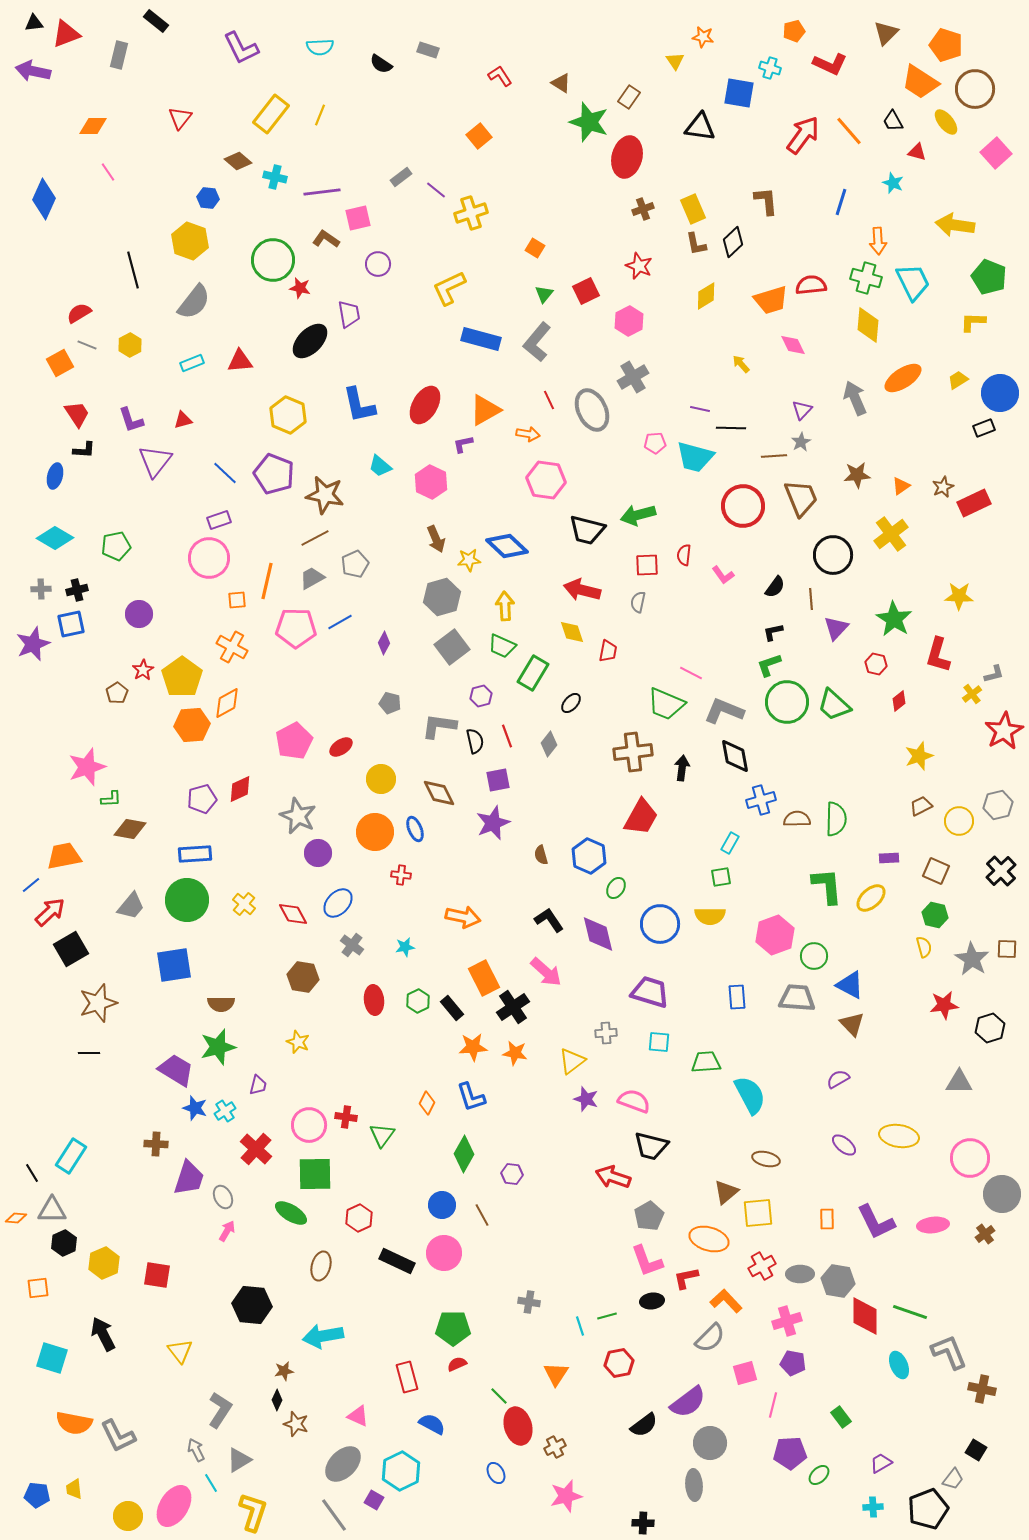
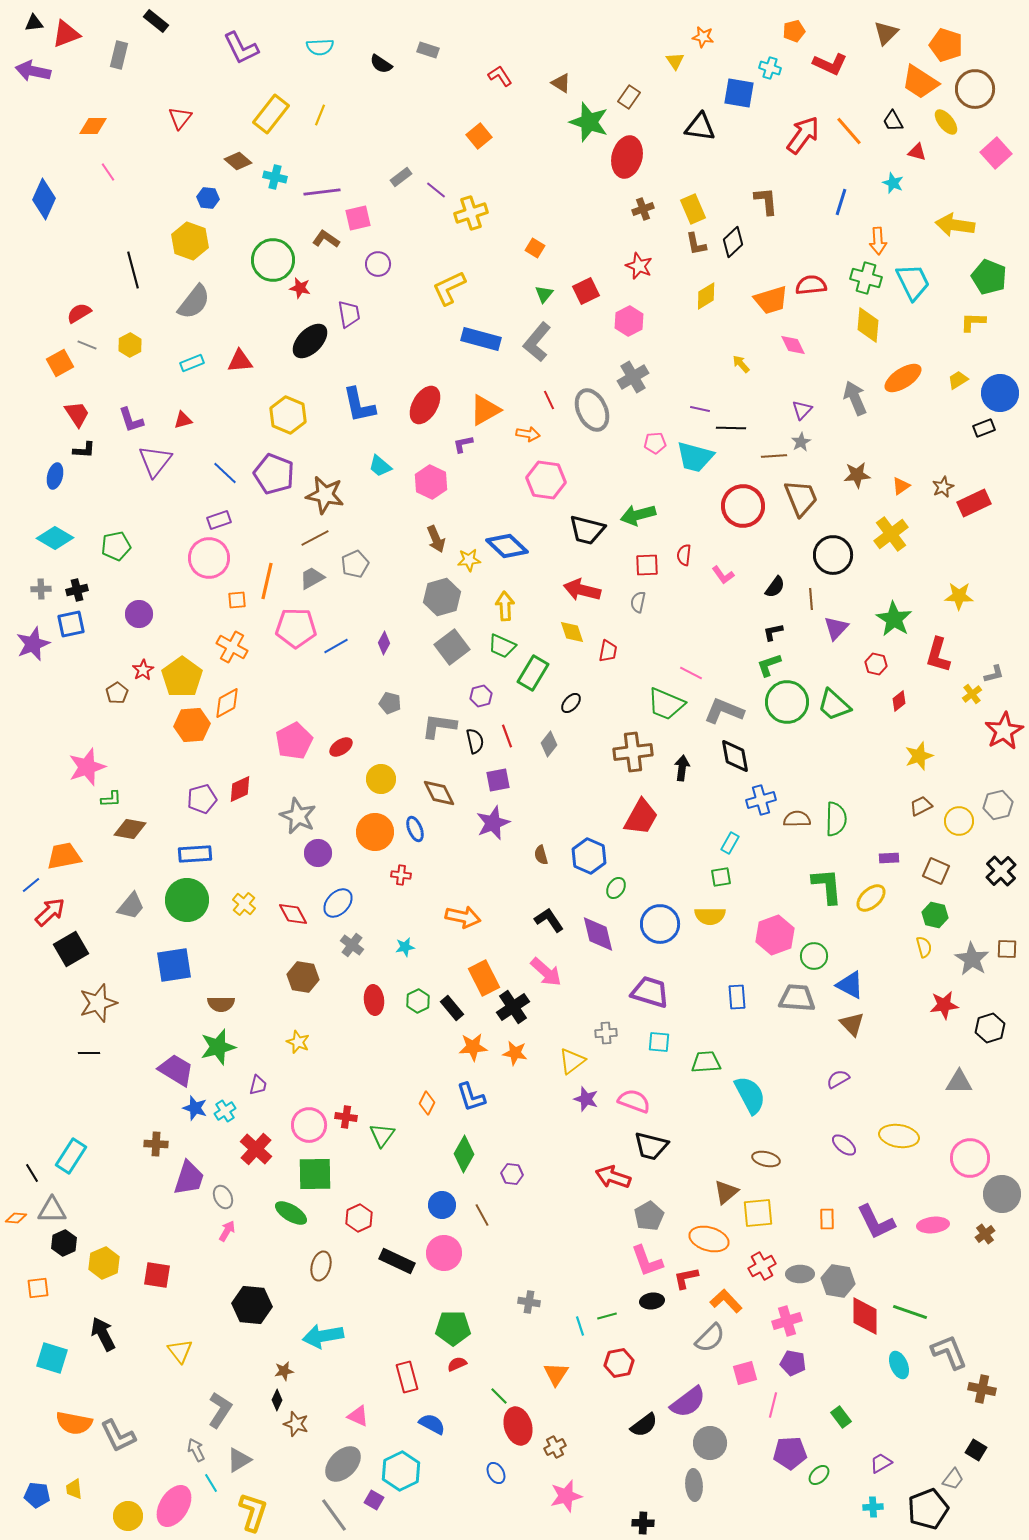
blue line at (340, 622): moved 4 px left, 24 px down
